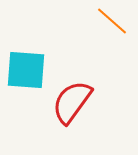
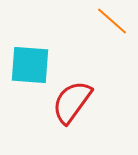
cyan square: moved 4 px right, 5 px up
